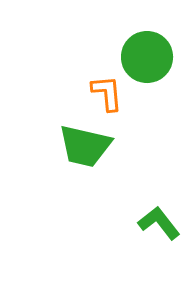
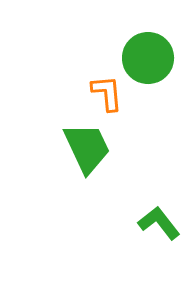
green circle: moved 1 px right, 1 px down
green trapezoid: moved 2 px right, 2 px down; rotated 128 degrees counterclockwise
